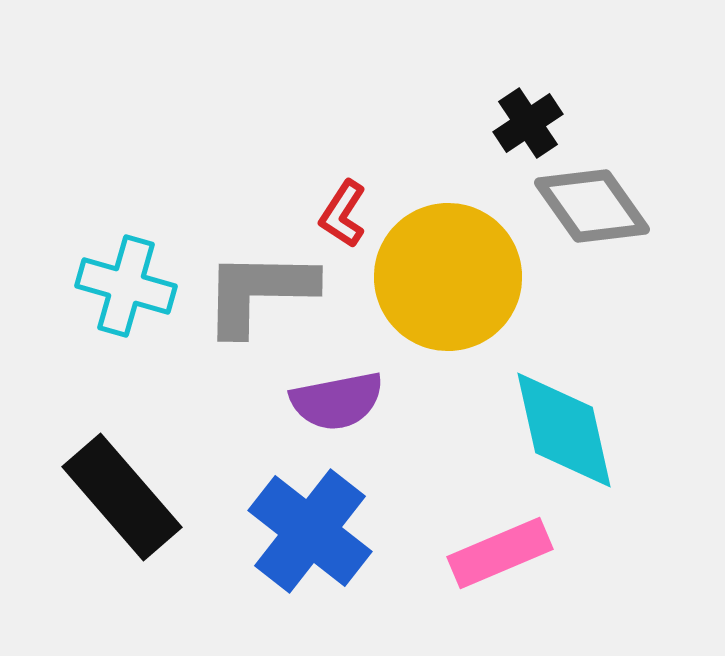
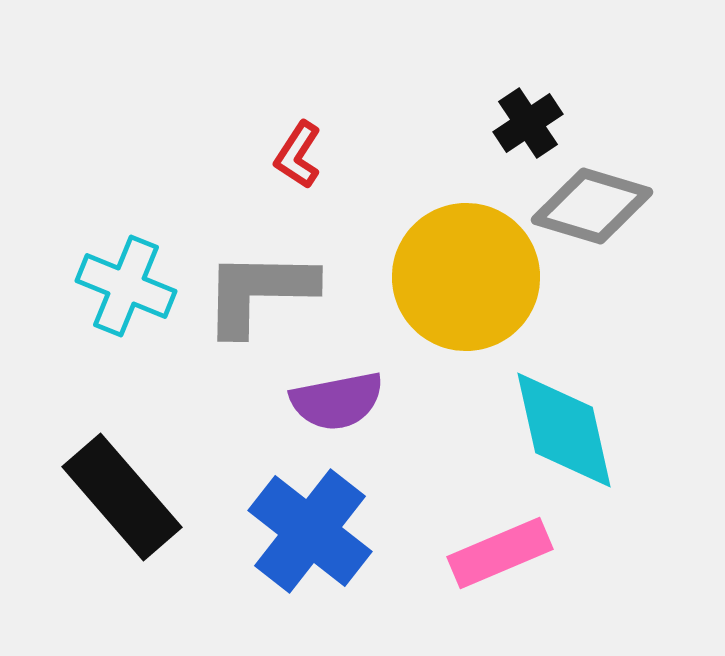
gray diamond: rotated 38 degrees counterclockwise
red L-shape: moved 45 px left, 59 px up
yellow circle: moved 18 px right
cyan cross: rotated 6 degrees clockwise
